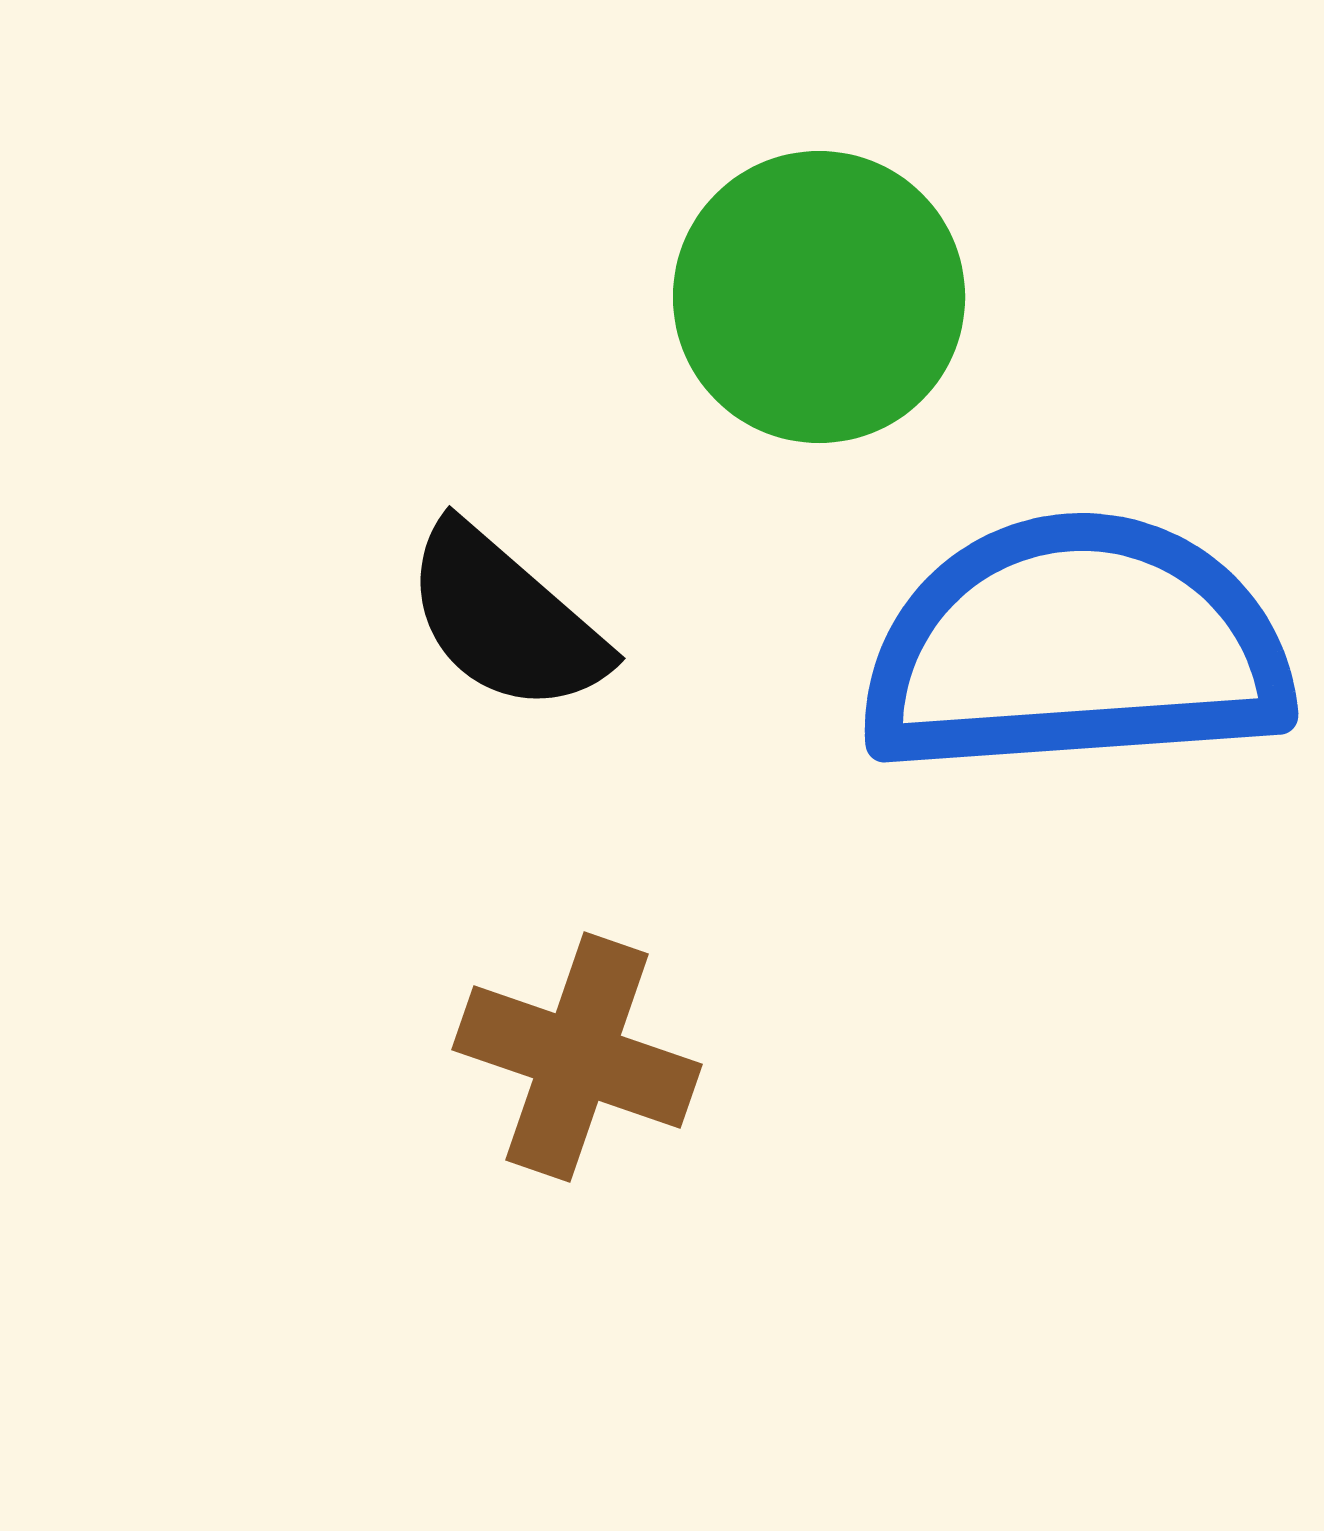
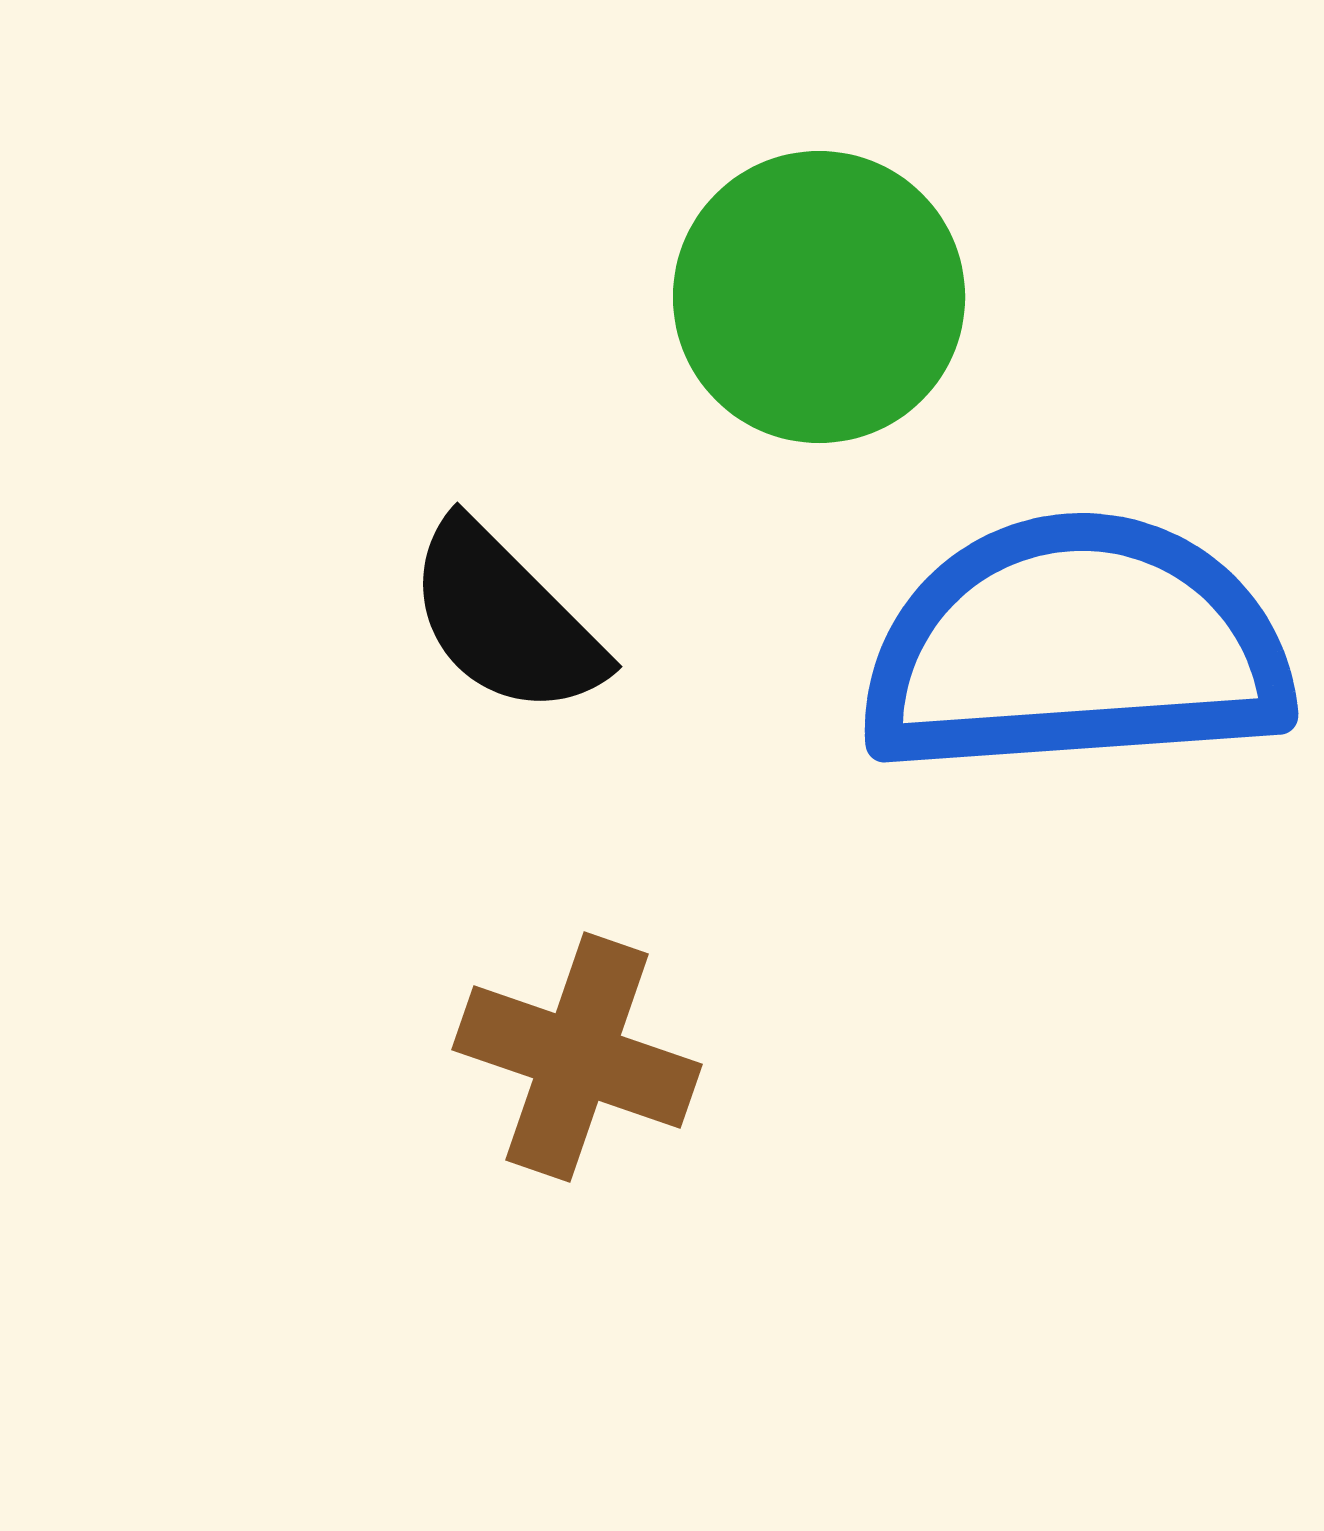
black semicircle: rotated 4 degrees clockwise
